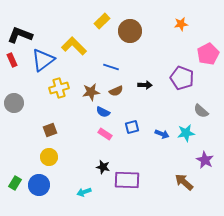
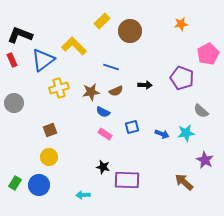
cyan arrow: moved 1 px left, 3 px down; rotated 16 degrees clockwise
